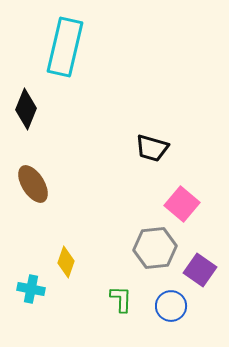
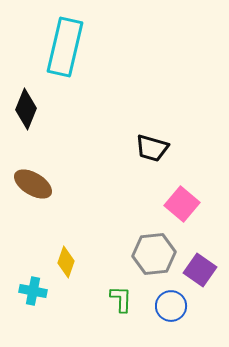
brown ellipse: rotated 27 degrees counterclockwise
gray hexagon: moved 1 px left, 6 px down
cyan cross: moved 2 px right, 2 px down
